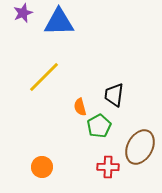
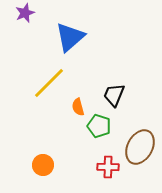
purple star: moved 2 px right
blue triangle: moved 11 px right, 15 px down; rotated 40 degrees counterclockwise
yellow line: moved 5 px right, 6 px down
black trapezoid: rotated 15 degrees clockwise
orange semicircle: moved 2 px left
green pentagon: rotated 25 degrees counterclockwise
orange circle: moved 1 px right, 2 px up
